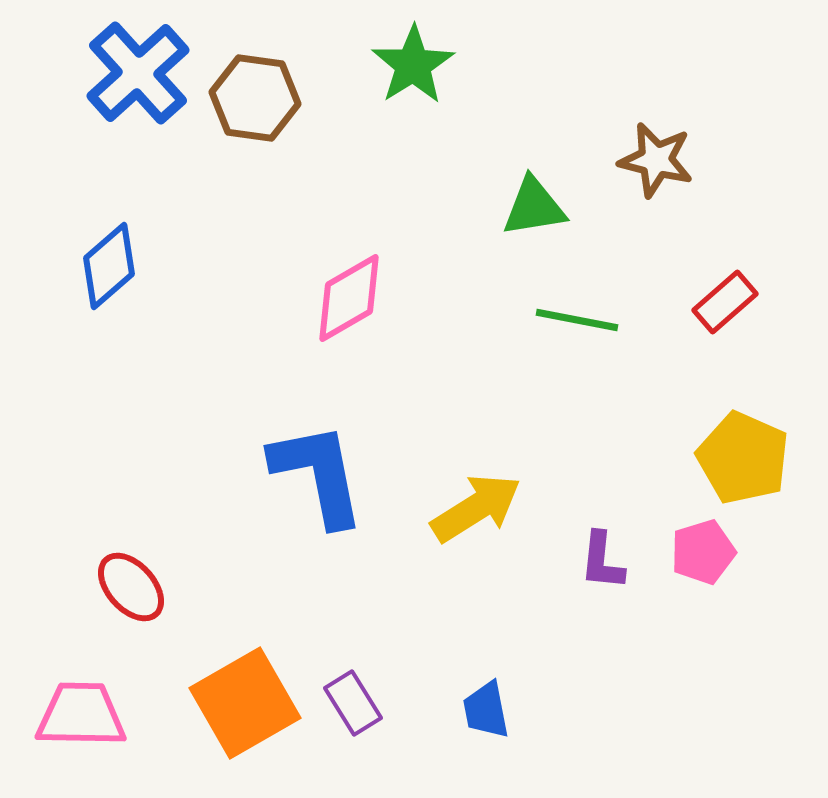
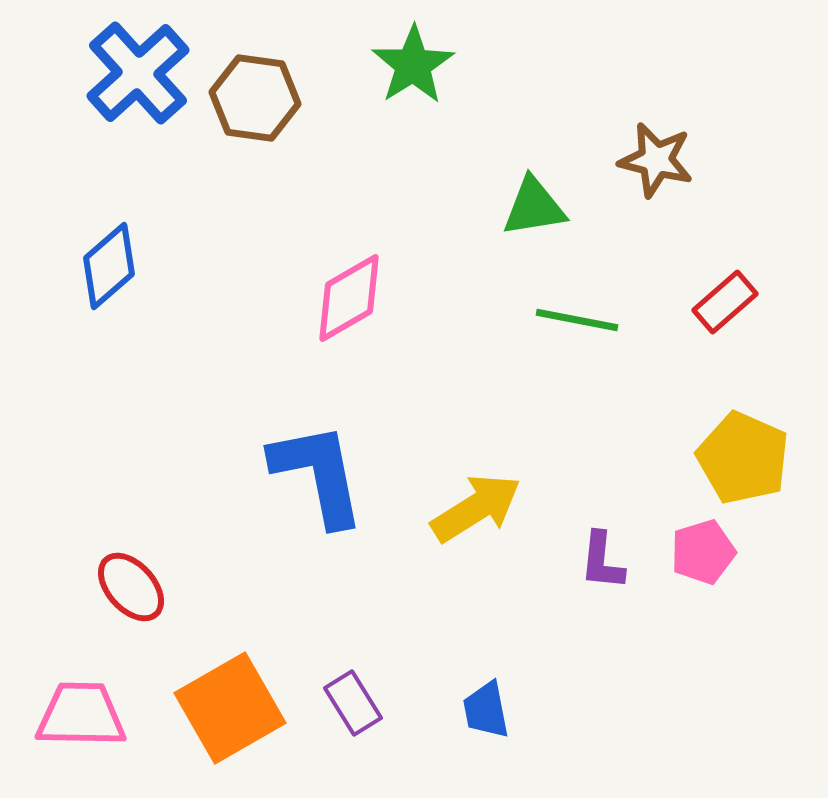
orange square: moved 15 px left, 5 px down
